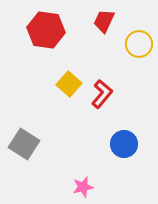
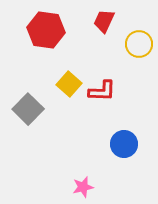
red L-shape: moved 3 px up; rotated 52 degrees clockwise
gray square: moved 4 px right, 35 px up; rotated 12 degrees clockwise
